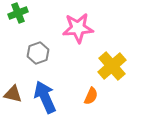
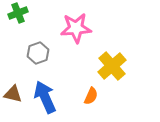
pink star: moved 2 px left
